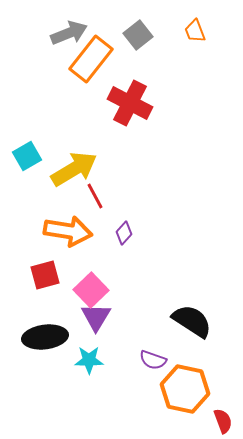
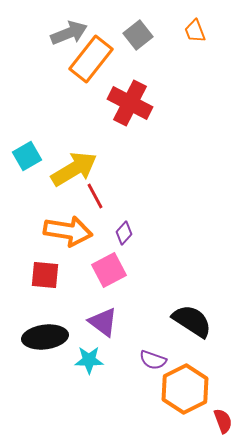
red square: rotated 20 degrees clockwise
pink square: moved 18 px right, 20 px up; rotated 16 degrees clockwise
purple triangle: moved 7 px right, 5 px down; rotated 24 degrees counterclockwise
orange hexagon: rotated 21 degrees clockwise
